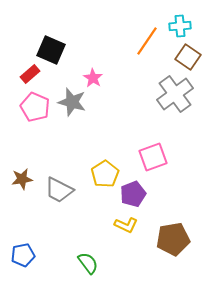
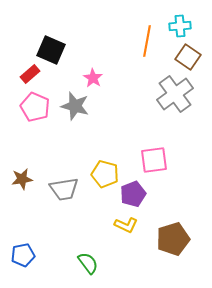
orange line: rotated 24 degrees counterclockwise
gray star: moved 3 px right, 4 px down
pink square: moved 1 px right, 3 px down; rotated 12 degrees clockwise
yellow pentagon: rotated 24 degrees counterclockwise
gray trapezoid: moved 5 px right, 1 px up; rotated 36 degrees counterclockwise
brown pentagon: rotated 8 degrees counterclockwise
